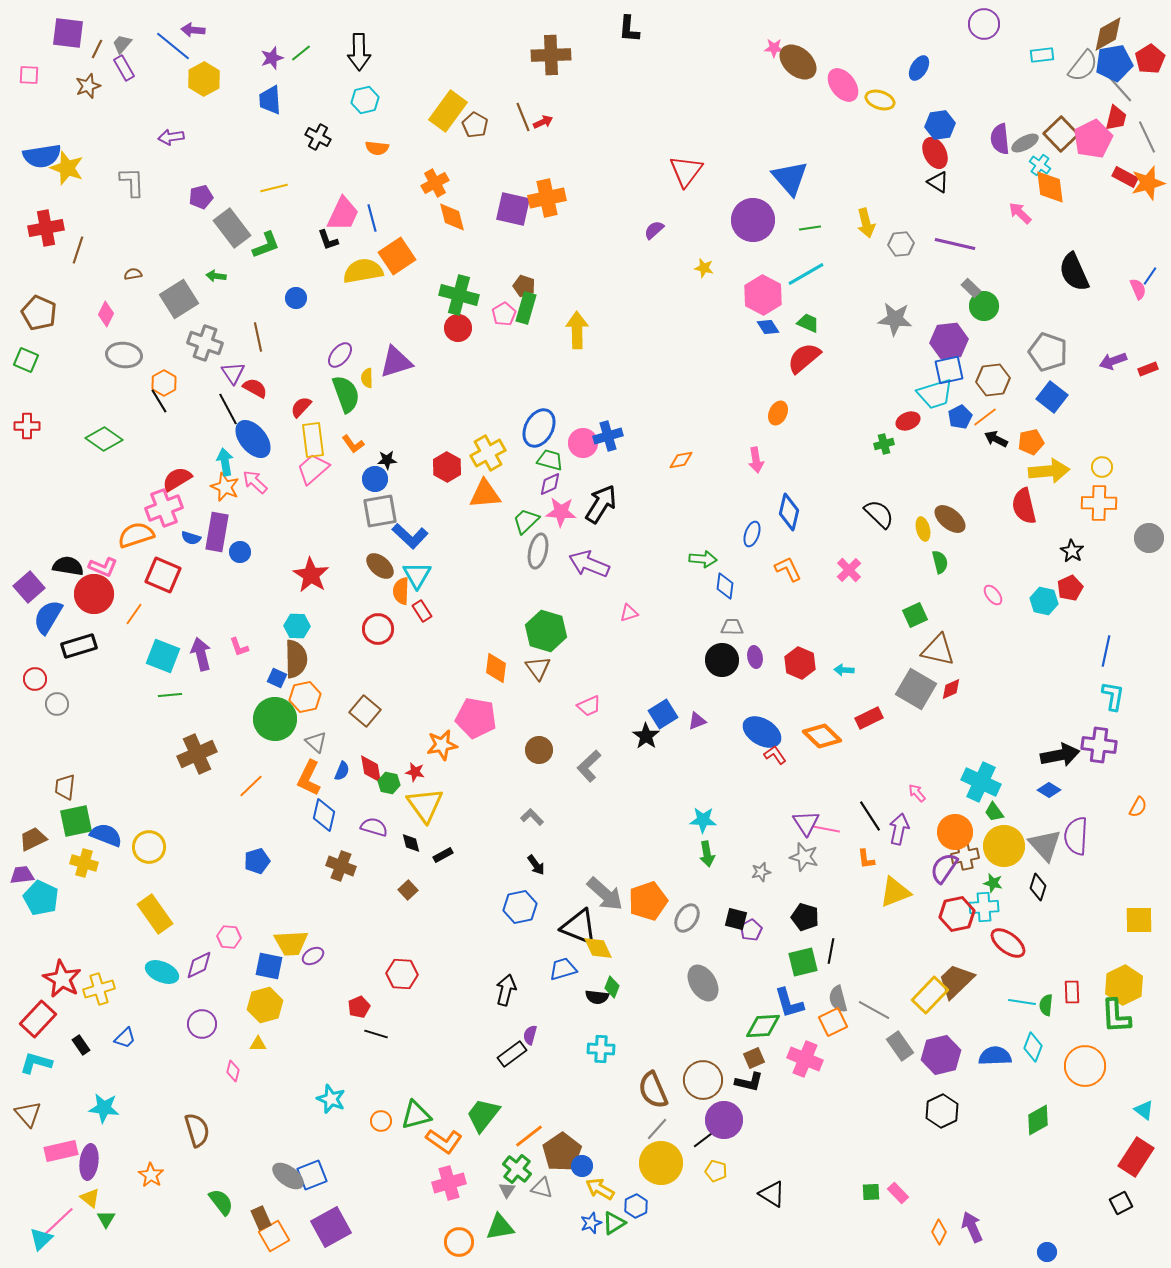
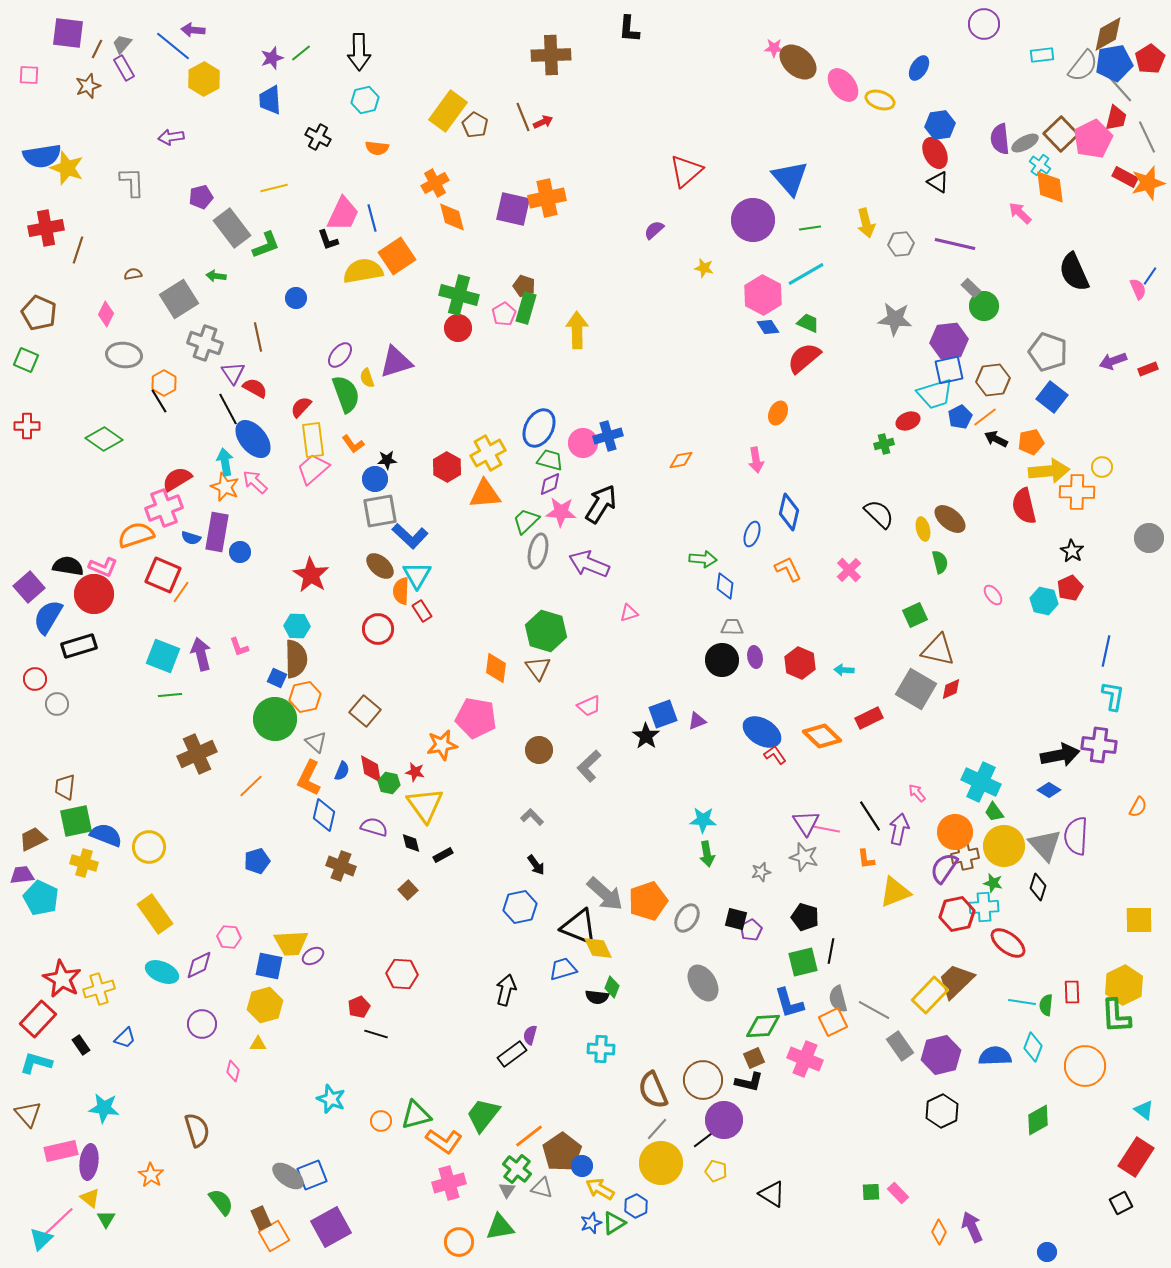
red triangle at (686, 171): rotated 12 degrees clockwise
yellow semicircle at (367, 378): rotated 18 degrees counterclockwise
orange cross at (1099, 503): moved 22 px left, 11 px up
orange line at (134, 614): moved 47 px right, 22 px up
blue square at (663, 714): rotated 12 degrees clockwise
